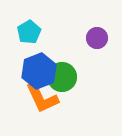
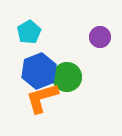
purple circle: moved 3 px right, 1 px up
green circle: moved 5 px right
orange L-shape: rotated 99 degrees clockwise
